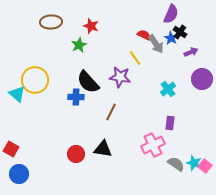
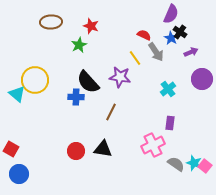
gray arrow: moved 8 px down
red circle: moved 3 px up
